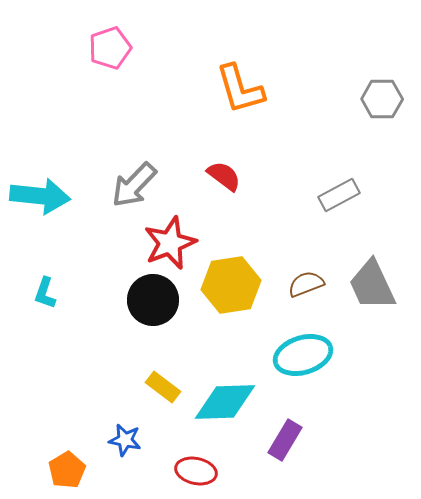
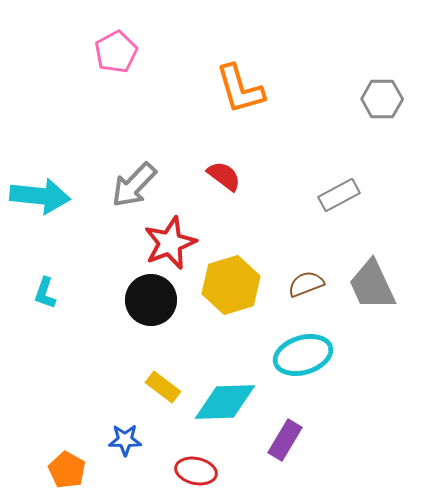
pink pentagon: moved 6 px right, 4 px down; rotated 9 degrees counterclockwise
yellow hexagon: rotated 8 degrees counterclockwise
black circle: moved 2 px left
blue star: rotated 12 degrees counterclockwise
orange pentagon: rotated 12 degrees counterclockwise
